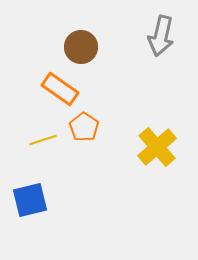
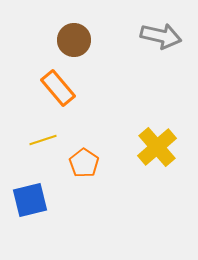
gray arrow: rotated 90 degrees counterclockwise
brown circle: moved 7 px left, 7 px up
orange rectangle: moved 2 px left, 1 px up; rotated 15 degrees clockwise
orange pentagon: moved 36 px down
